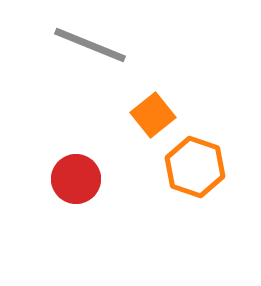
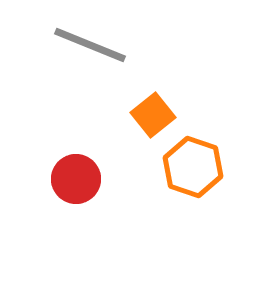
orange hexagon: moved 2 px left
